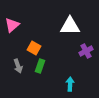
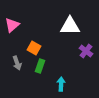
purple cross: rotated 24 degrees counterclockwise
gray arrow: moved 1 px left, 3 px up
cyan arrow: moved 9 px left
